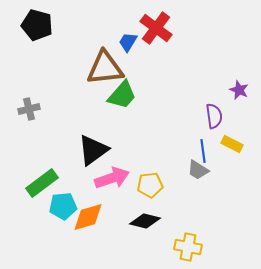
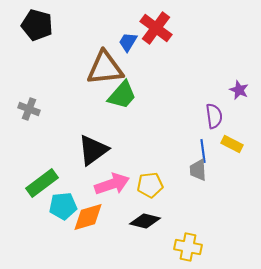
gray cross: rotated 35 degrees clockwise
gray trapezoid: rotated 55 degrees clockwise
pink arrow: moved 6 px down
